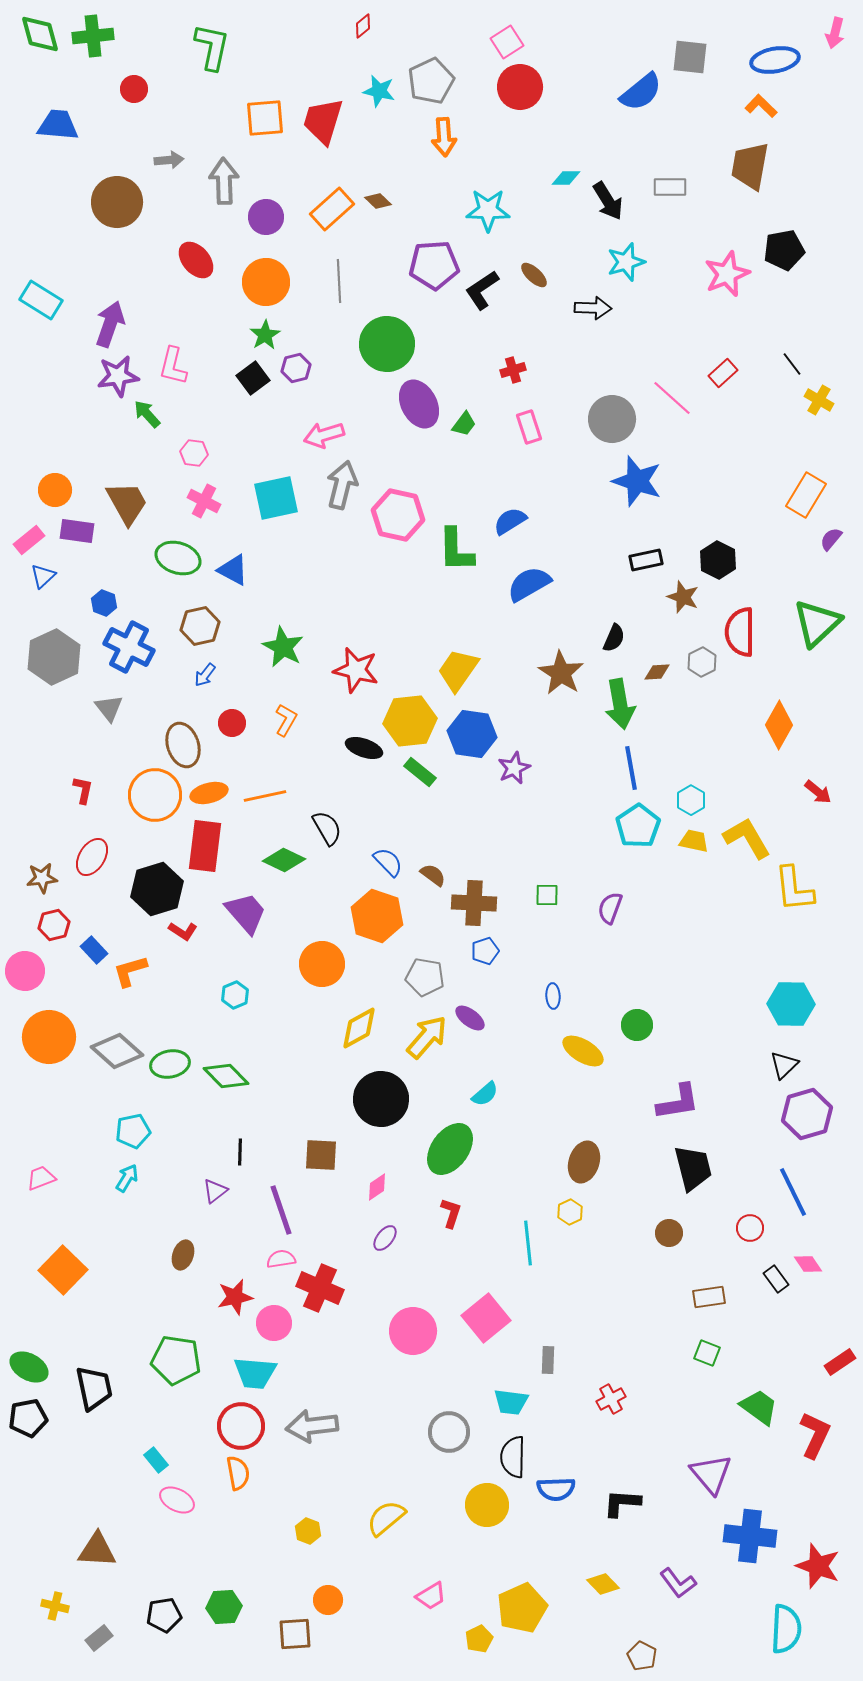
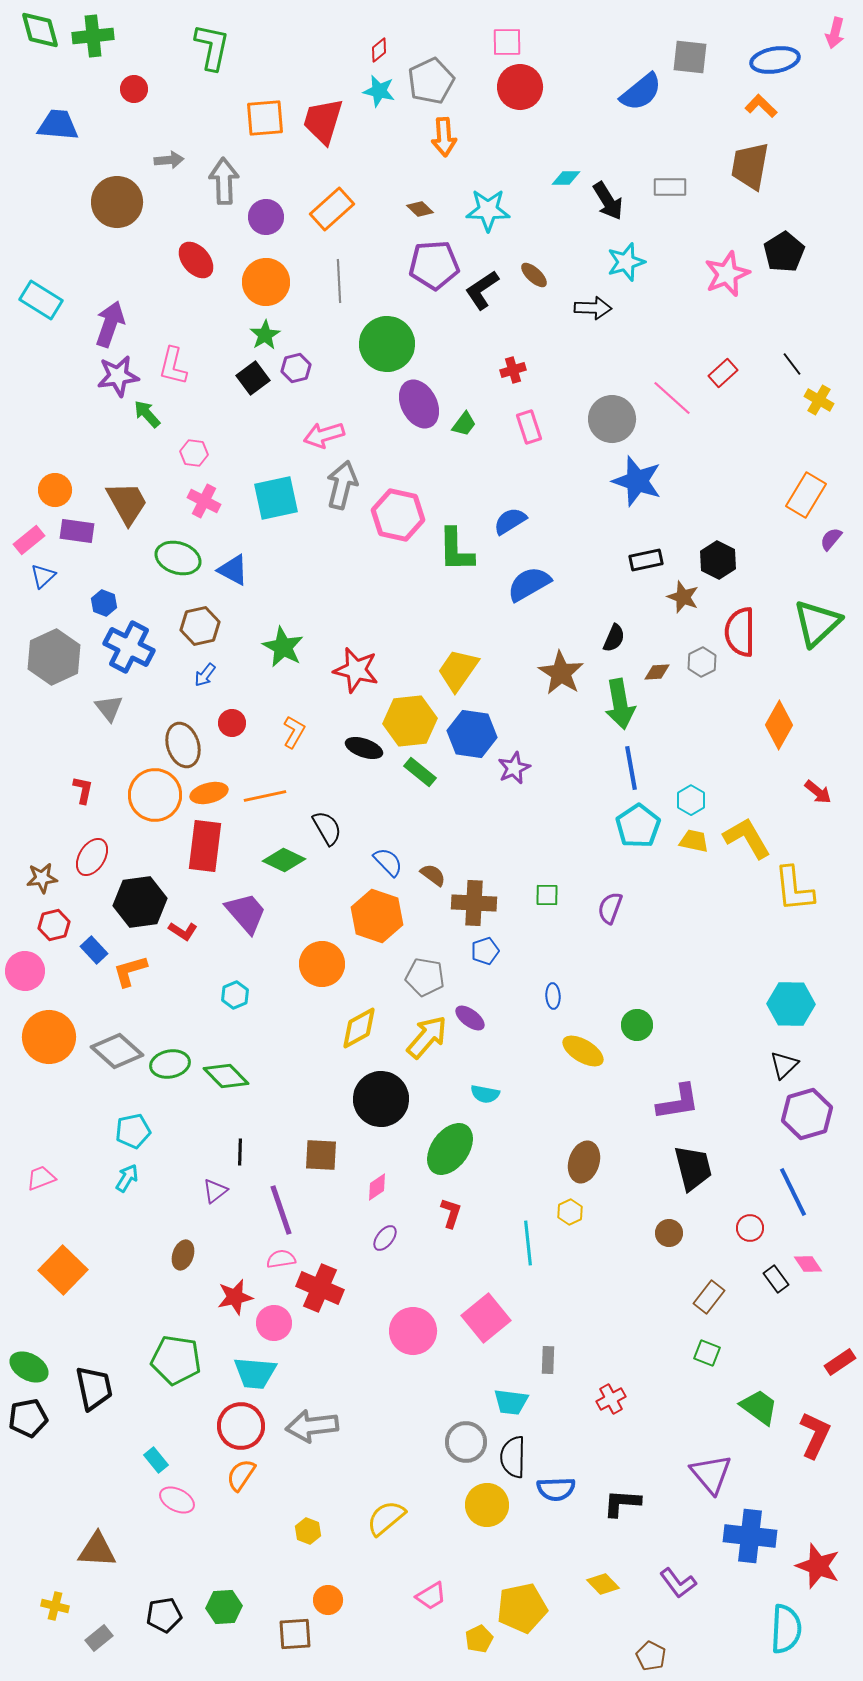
red diamond at (363, 26): moved 16 px right, 24 px down
green diamond at (40, 34): moved 4 px up
pink square at (507, 42): rotated 32 degrees clockwise
brown diamond at (378, 201): moved 42 px right, 8 px down
black pentagon at (784, 250): moved 2 px down; rotated 21 degrees counterclockwise
orange L-shape at (286, 720): moved 8 px right, 12 px down
black hexagon at (157, 889): moved 17 px left, 13 px down; rotated 9 degrees clockwise
cyan semicircle at (485, 1094): rotated 52 degrees clockwise
brown rectangle at (709, 1297): rotated 44 degrees counterclockwise
gray circle at (449, 1432): moved 17 px right, 10 px down
orange semicircle at (238, 1473): moved 3 px right, 2 px down; rotated 136 degrees counterclockwise
yellow pentagon at (522, 1608): rotated 12 degrees clockwise
brown pentagon at (642, 1656): moved 9 px right
